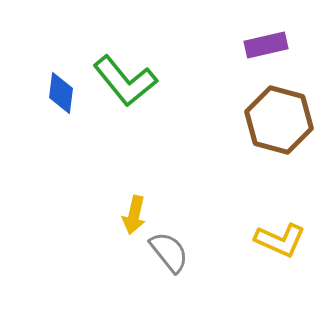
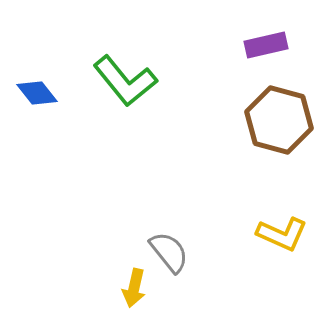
blue diamond: moved 24 px left; rotated 45 degrees counterclockwise
yellow arrow: moved 73 px down
yellow L-shape: moved 2 px right, 6 px up
